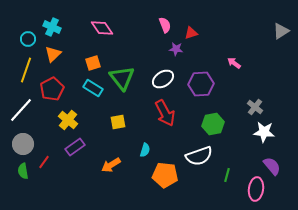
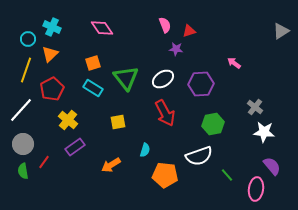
red triangle: moved 2 px left, 2 px up
orange triangle: moved 3 px left
green triangle: moved 4 px right
green line: rotated 56 degrees counterclockwise
